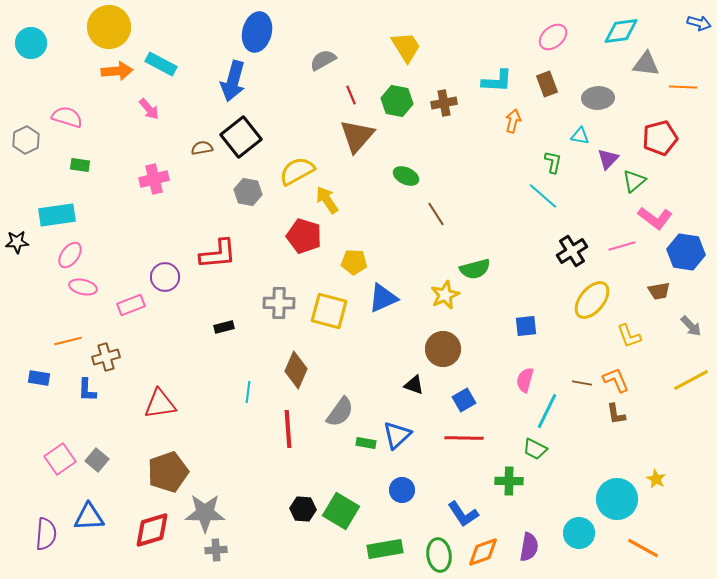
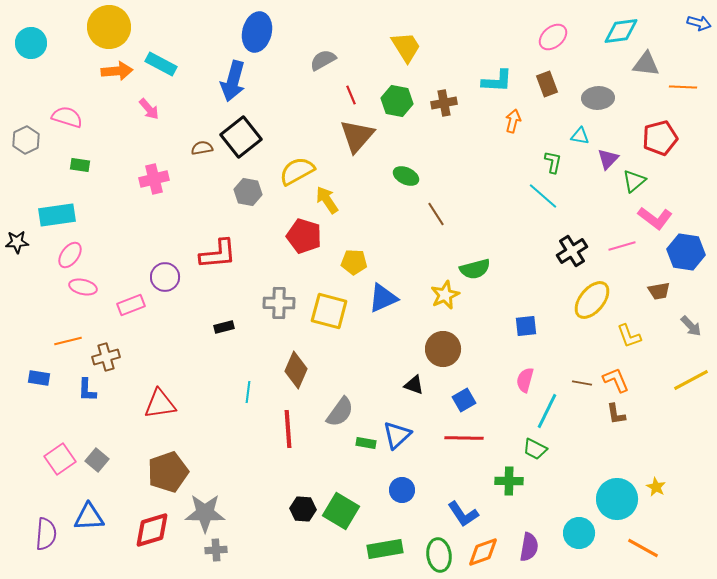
yellow star at (656, 479): moved 8 px down
